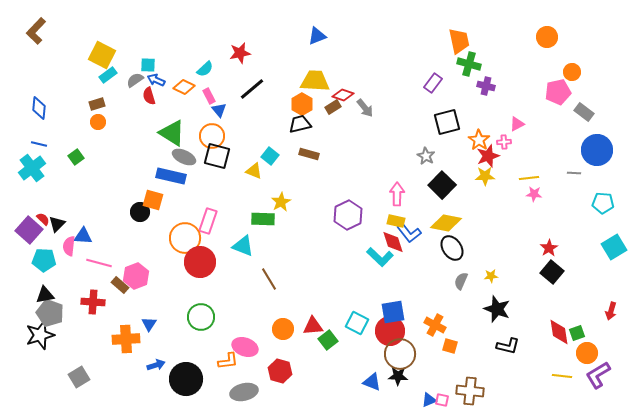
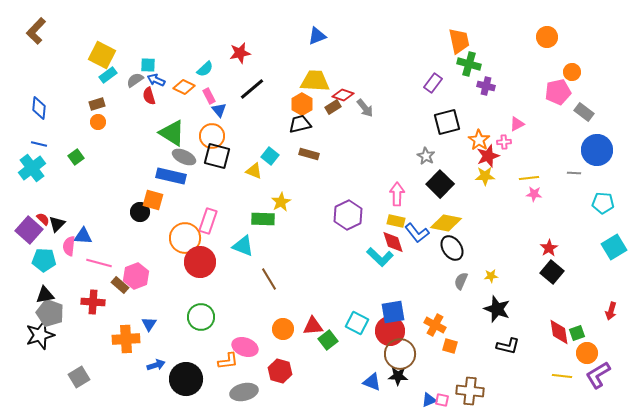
black square at (442, 185): moved 2 px left, 1 px up
blue L-shape at (409, 233): moved 8 px right
